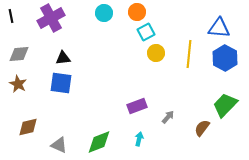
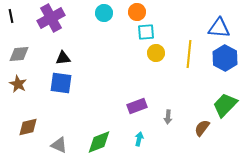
cyan square: rotated 24 degrees clockwise
gray arrow: rotated 144 degrees clockwise
